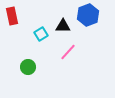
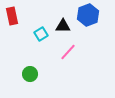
green circle: moved 2 px right, 7 px down
